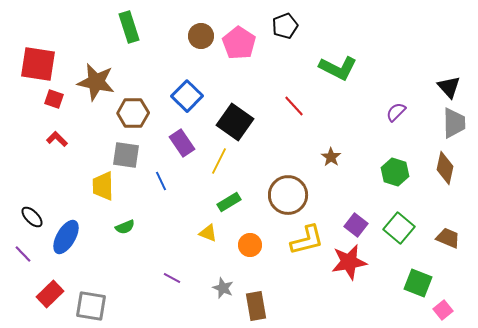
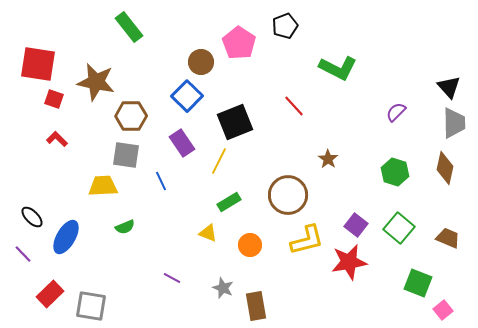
green rectangle at (129, 27): rotated 20 degrees counterclockwise
brown circle at (201, 36): moved 26 px down
brown hexagon at (133, 113): moved 2 px left, 3 px down
black square at (235, 122): rotated 33 degrees clockwise
brown star at (331, 157): moved 3 px left, 2 px down
yellow trapezoid at (103, 186): rotated 88 degrees clockwise
